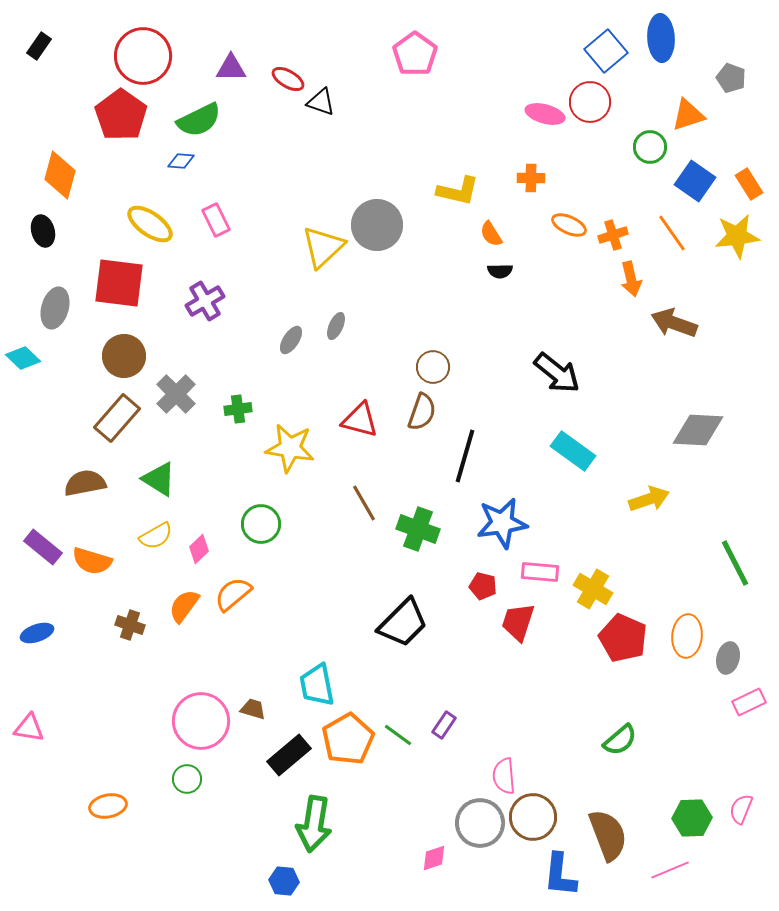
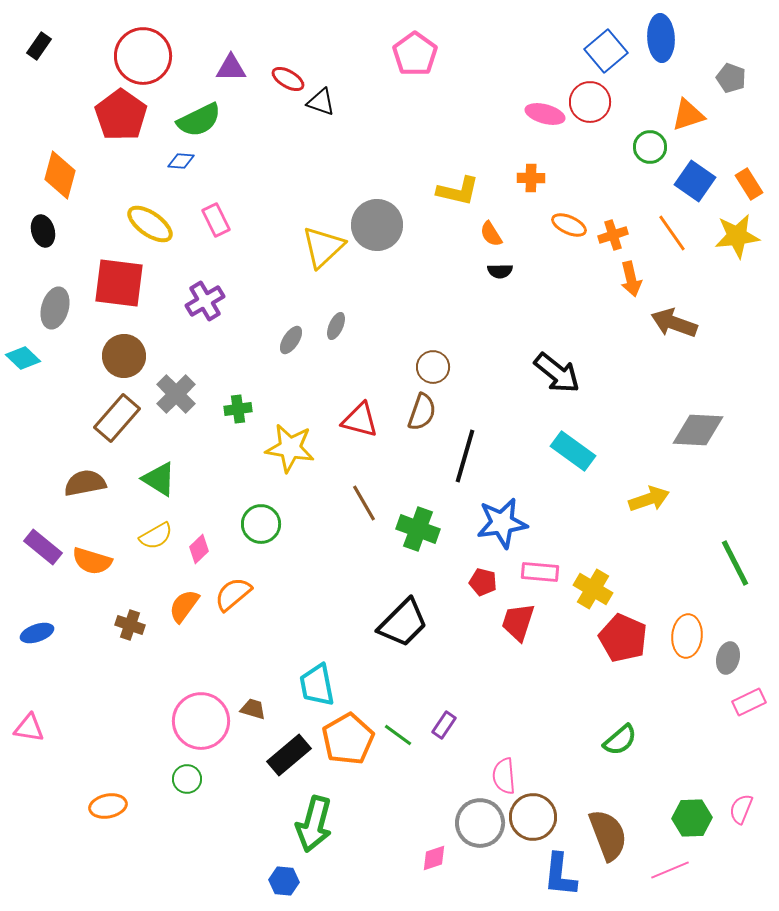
red pentagon at (483, 586): moved 4 px up
green arrow at (314, 824): rotated 6 degrees clockwise
